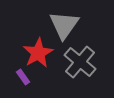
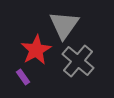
red star: moved 2 px left, 3 px up
gray cross: moved 2 px left, 1 px up
